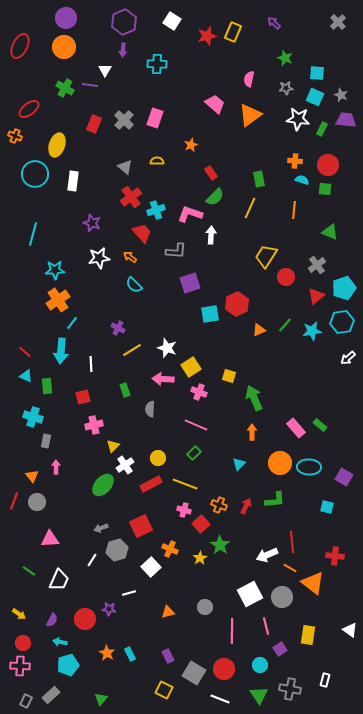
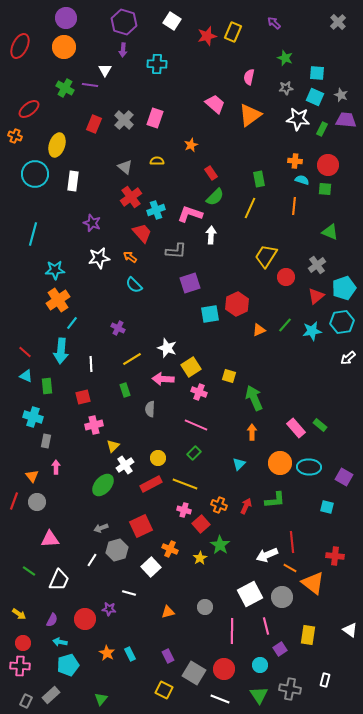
purple hexagon at (124, 22): rotated 20 degrees counterclockwise
pink semicircle at (249, 79): moved 2 px up
orange line at (294, 210): moved 4 px up
yellow line at (132, 350): moved 9 px down
white line at (129, 593): rotated 32 degrees clockwise
